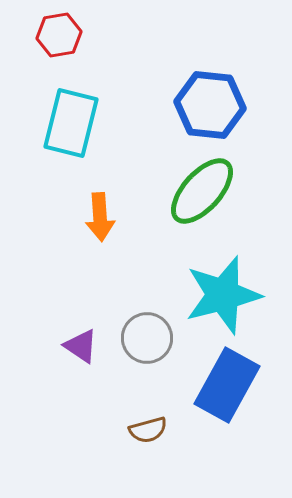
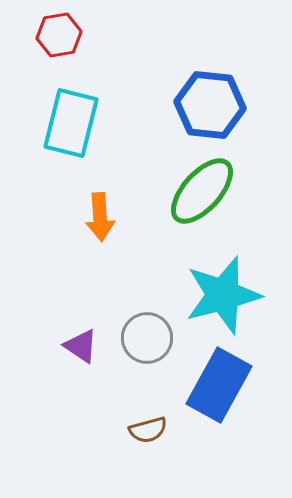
blue rectangle: moved 8 px left
